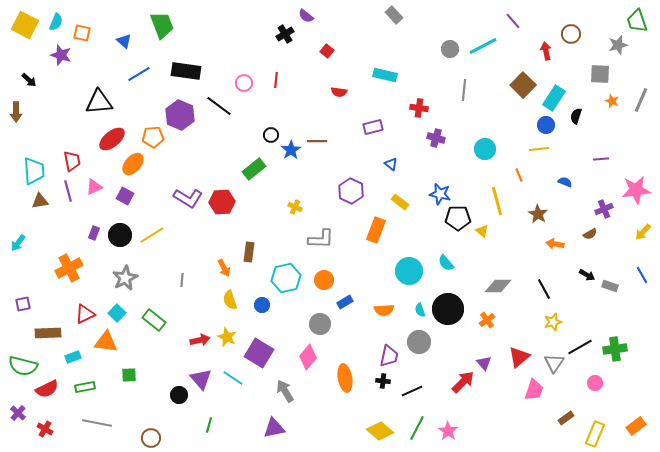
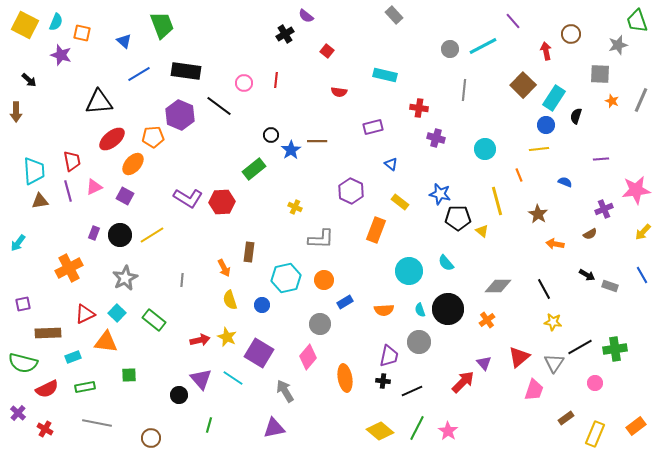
yellow star at (553, 322): rotated 24 degrees clockwise
green semicircle at (23, 366): moved 3 px up
